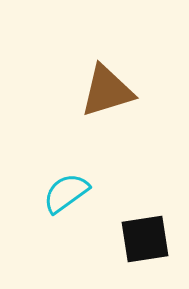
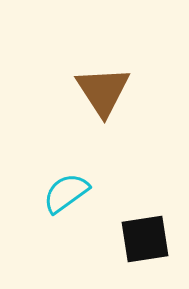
brown triangle: moved 4 px left; rotated 46 degrees counterclockwise
